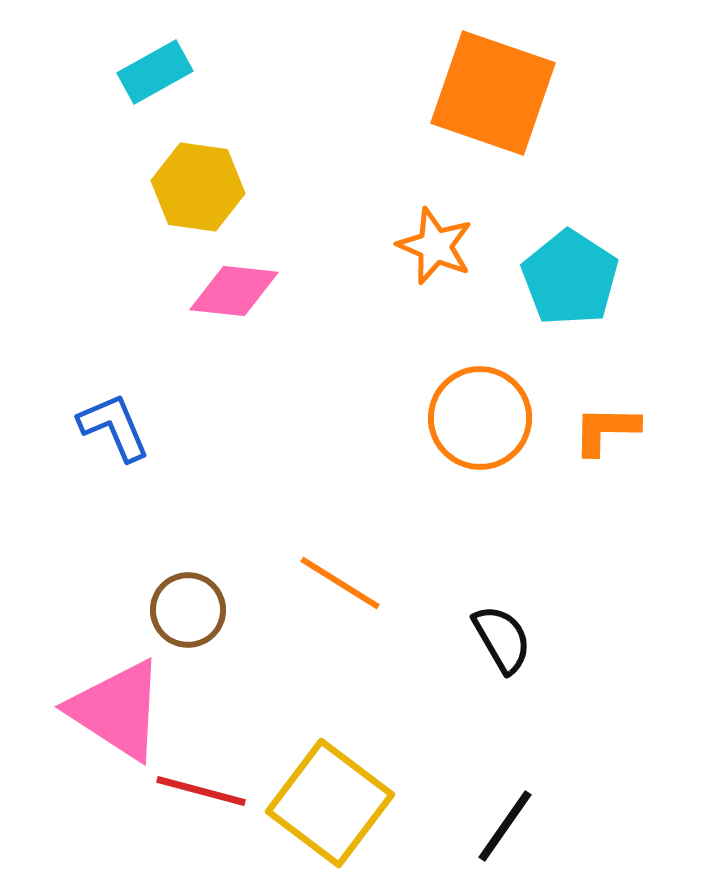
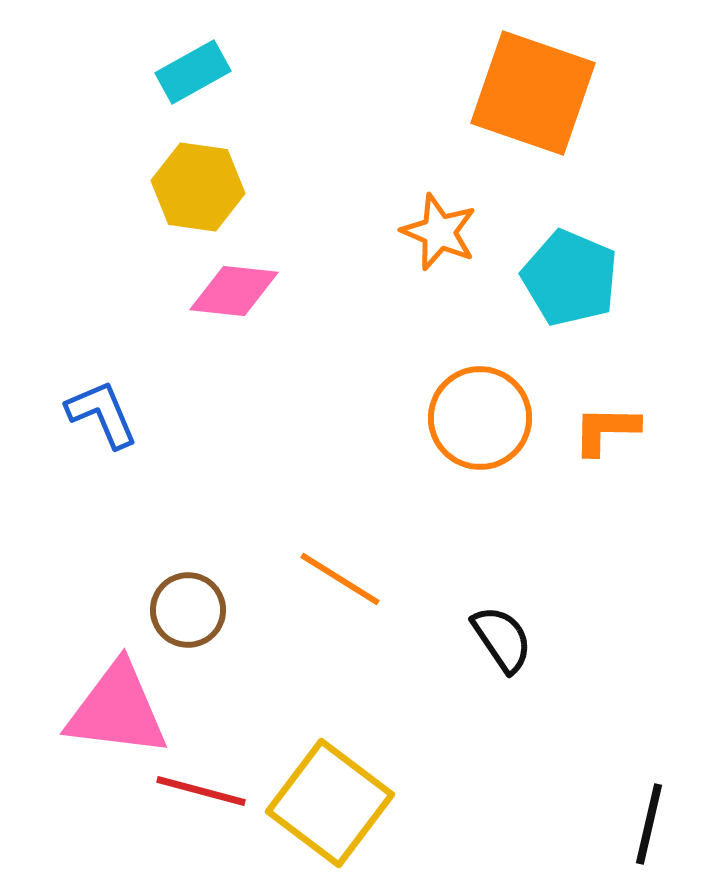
cyan rectangle: moved 38 px right
orange square: moved 40 px right
orange star: moved 4 px right, 14 px up
cyan pentagon: rotated 10 degrees counterclockwise
blue L-shape: moved 12 px left, 13 px up
orange line: moved 4 px up
black semicircle: rotated 4 degrees counterclockwise
pink triangle: rotated 26 degrees counterclockwise
black line: moved 144 px right, 2 px up; rotated 22 degrees counterclockwise
